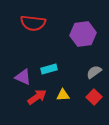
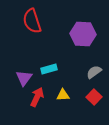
red semicircle: moved 1 px left, 2 px up; rotated 65 degrees clockwise
purple hexagon: rotated 10 degrees clockwise
purple triangle: moved 1 px right, 1 px down; rotated 42 degrees clockwise
red arrow: rotated 30 degrees counterclockwise
